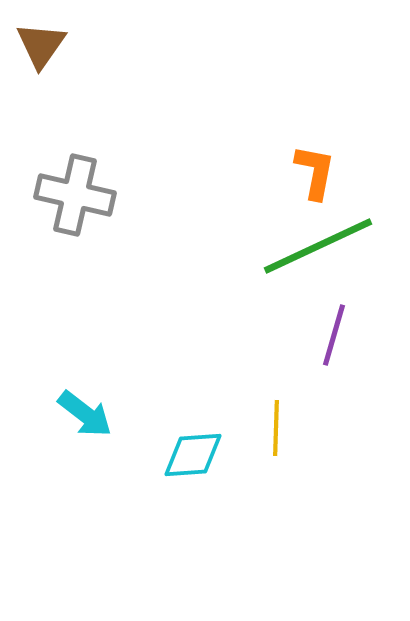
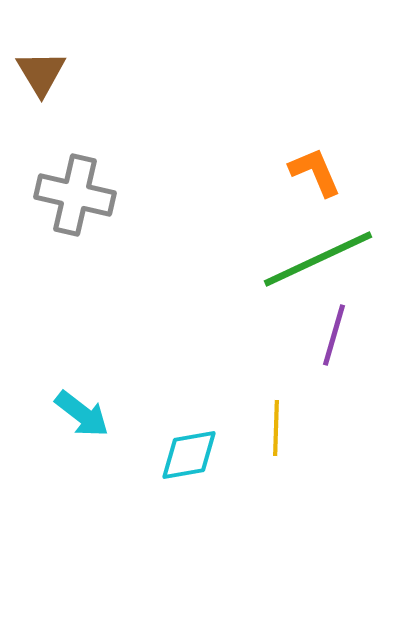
brown triangle: moved 28 px down; rotated 6 degrees counterclockwise
orange L-shape: rotated 34 degrees counterclockwise
green line: moved 13 px down
cyan arrow: moved 3 px left
cyan diamond: moved 4 px left; rotated 6 degrees counterclockwise
